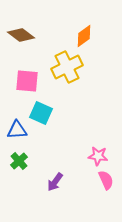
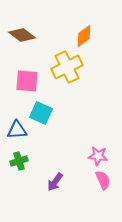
brown diamond: moved 1 px right
green cross: rotated 24 degrees clockwise
pink semicircle: moved 3 px left
